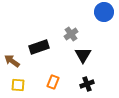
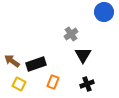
black rectangle: moved 3 px left, 17 px down
yellow square: moved 1 px right, 1 px up; rotated 24 degrees clockwise
